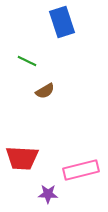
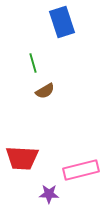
green line: moved 6 px right, 2 px down; rotated 48 degrees clockwise
purple star: moved 1 px right
